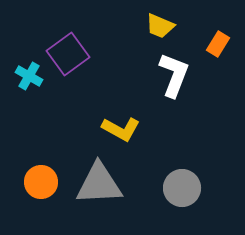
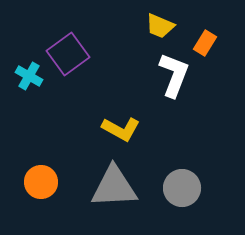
orange rectangle: moved 13 px left, 1 px up
gray triangle: moved 15 px right, 3 px down
